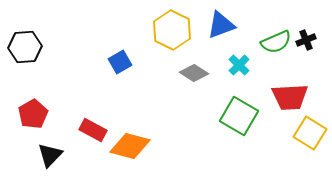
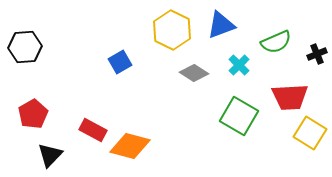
black cross: moved 11 px right, 14 px down
